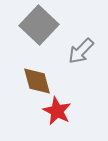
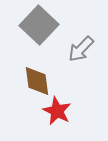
gray arrow: moved 2 px up
brown diamond: rotated 8 degrees clockwise
